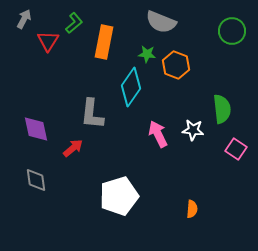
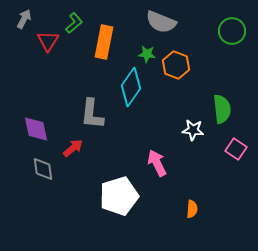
pink arrow: moved 1 px left, 29 px down
gray diamond: moved 7 px right, 11 px up
